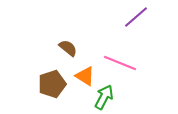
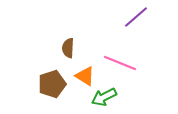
brown semicircle: rotated 126 degrees counterclockwise
green arrow: rotated 145 degrees counterclockwise
